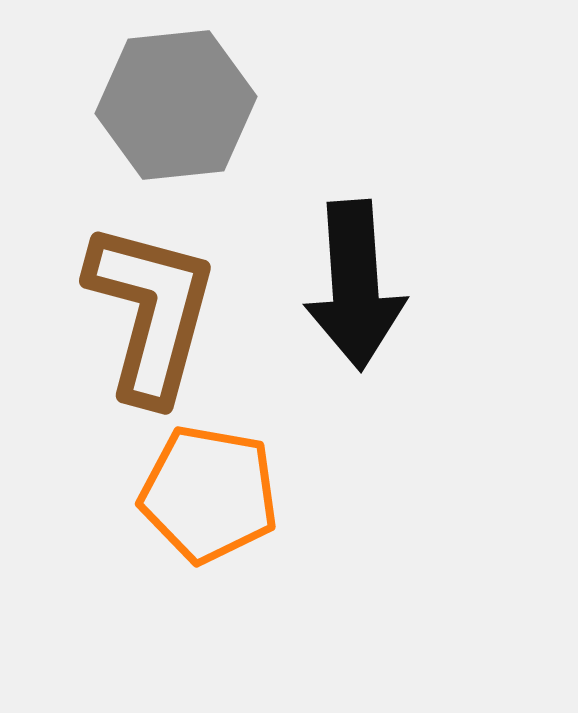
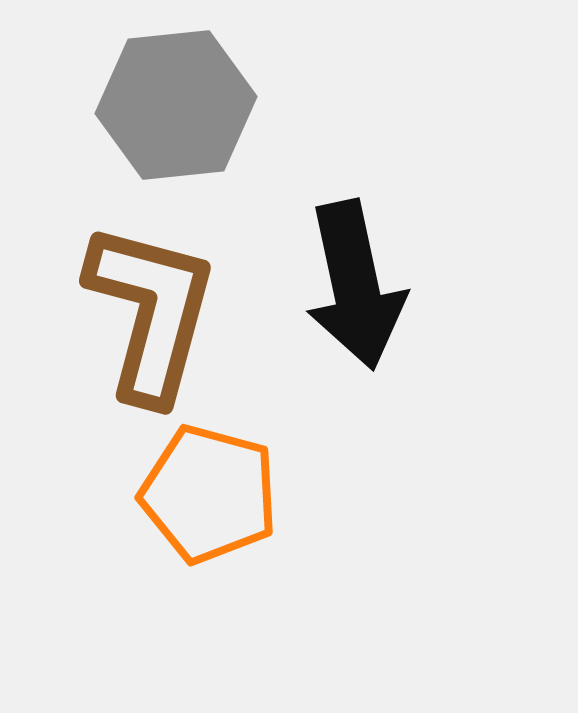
black arrow: rotated 8 degrees counterclockwise
orange pentagon: rotated 5 degrees clockwise
